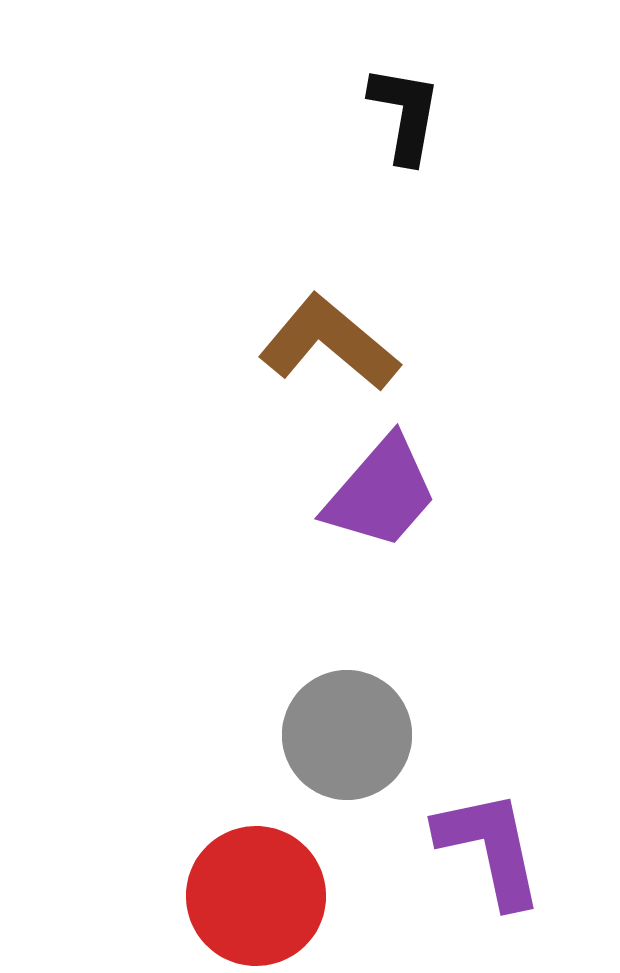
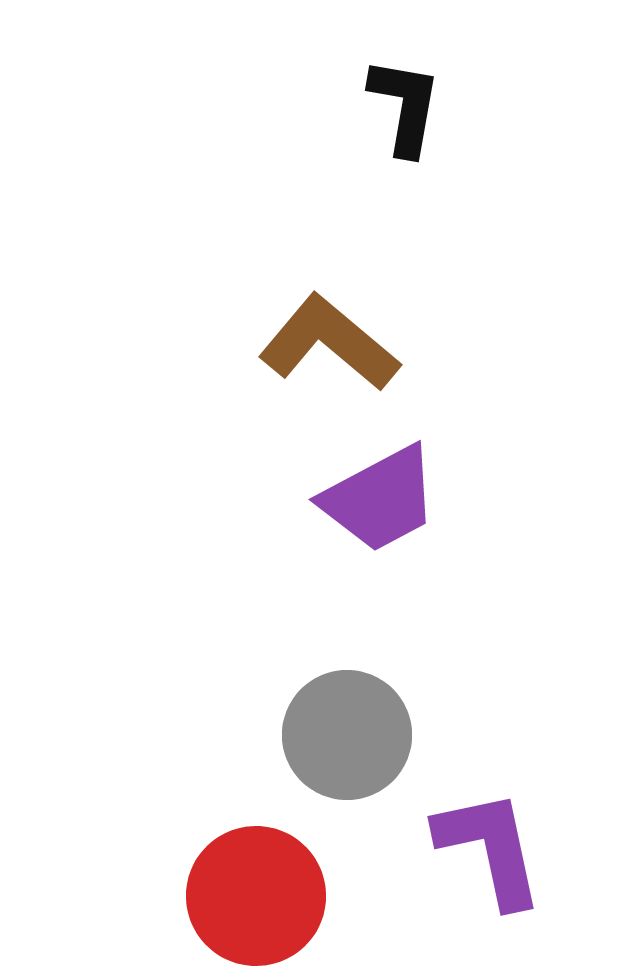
black L-shape: moved 8 px up
purple trapezoid: moved 1 px left, 6 px down; rotated 21 degrees clockwise
